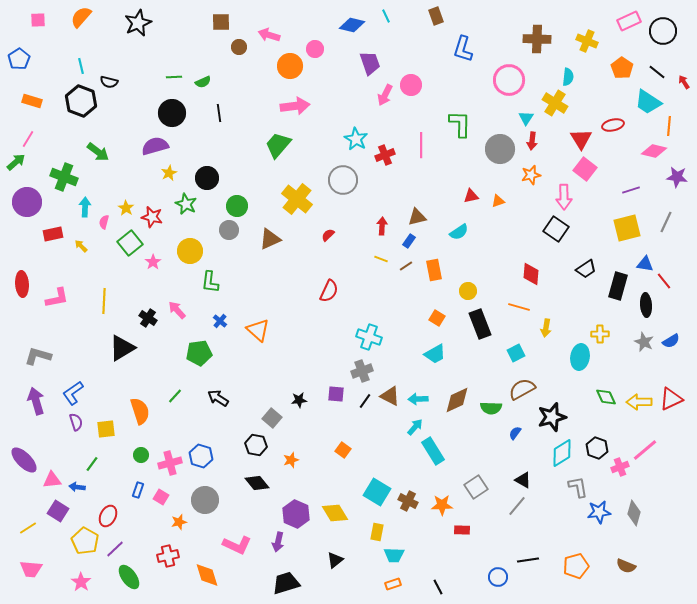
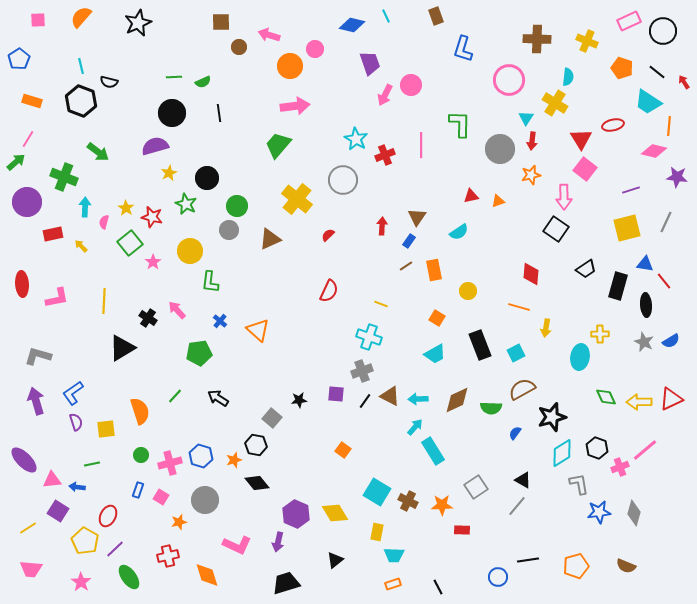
orange pentagon at (622, 68): rotated 15 degrees counterclockwise
brown triangle at (417, 217): rotated 42 degrees counterclockwise
yellow line at (381, 259): moved 45 px down
black rectangle at (480, 324): moved 21 px down
orange star at (291, 460): moved 57 px left
green line at (92, 464): rotated 42 degrees clockwise
gray L-shape at (578, 487): moved 1 px right, 3 px up
